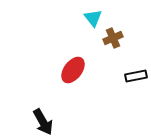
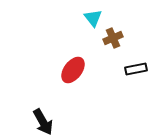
black rectangle: moved 7 px up
